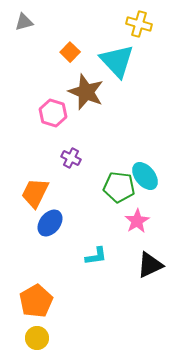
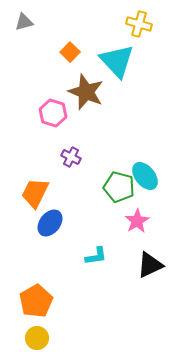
purple cross: moved 1 px up
green pentagon: rotated 8 degrees clockwise
